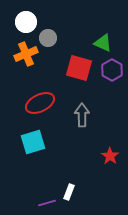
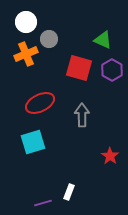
gray circle: moved 1 px right, 1 px down
green triangle: moved 3 px up
purple line: moved 4 px left
